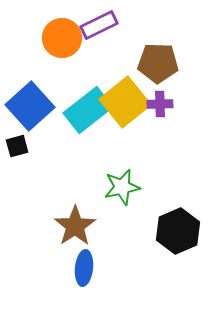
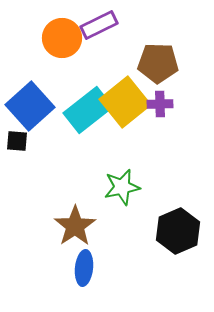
black square: moved 5 px up; rotated 20 degrees clockwise
